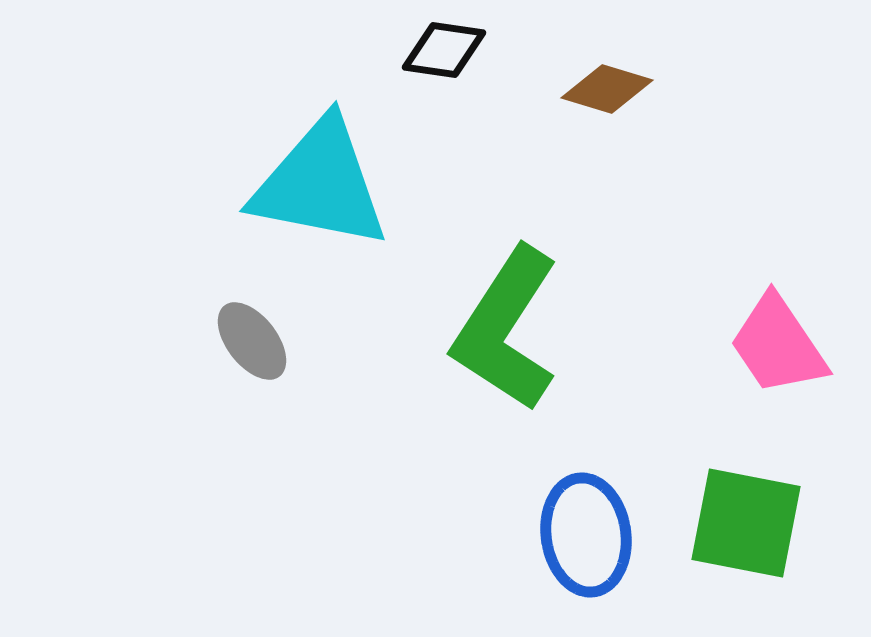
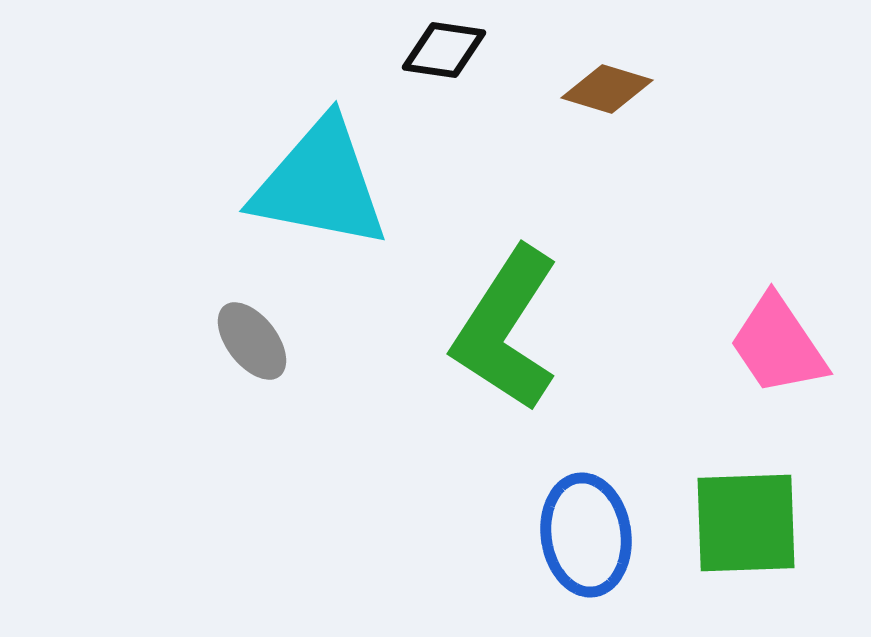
green square: rotated 13 degrees counterclockwise
